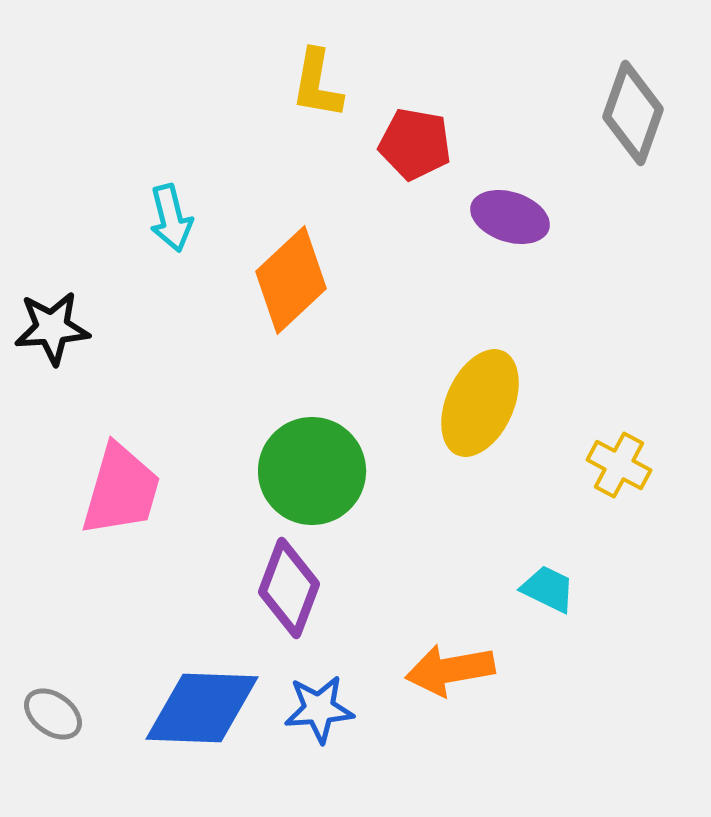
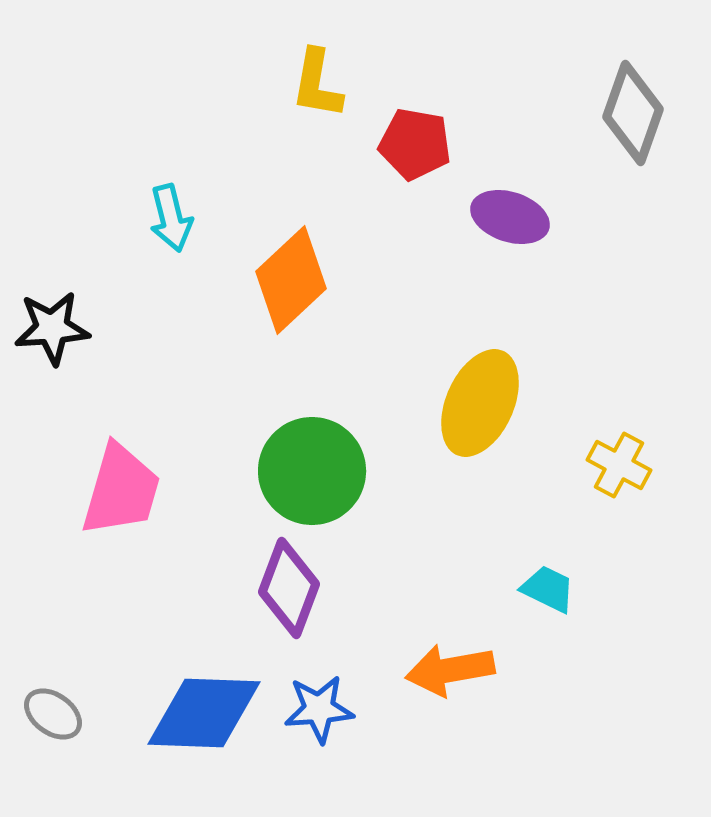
blue diamond: moved 2 px right, 5 px down
